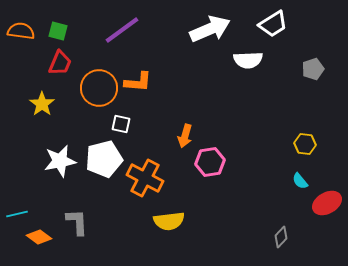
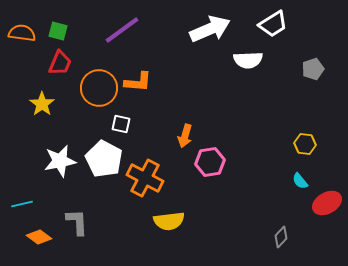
orange semicircle: moved 1 px right, 2 px down
white pentagon: rotated 30 degrees counterclockwise
cyan line: moved 5 px right, 10 px up
